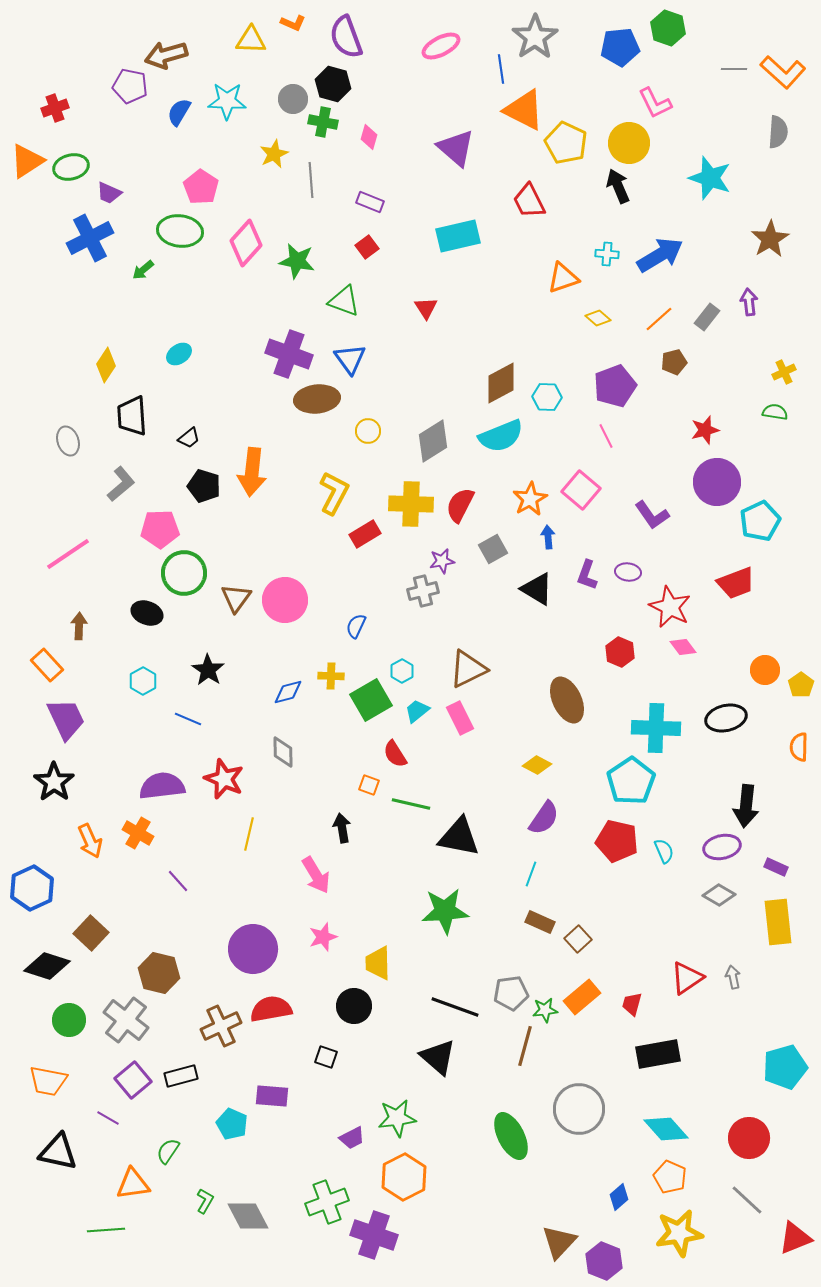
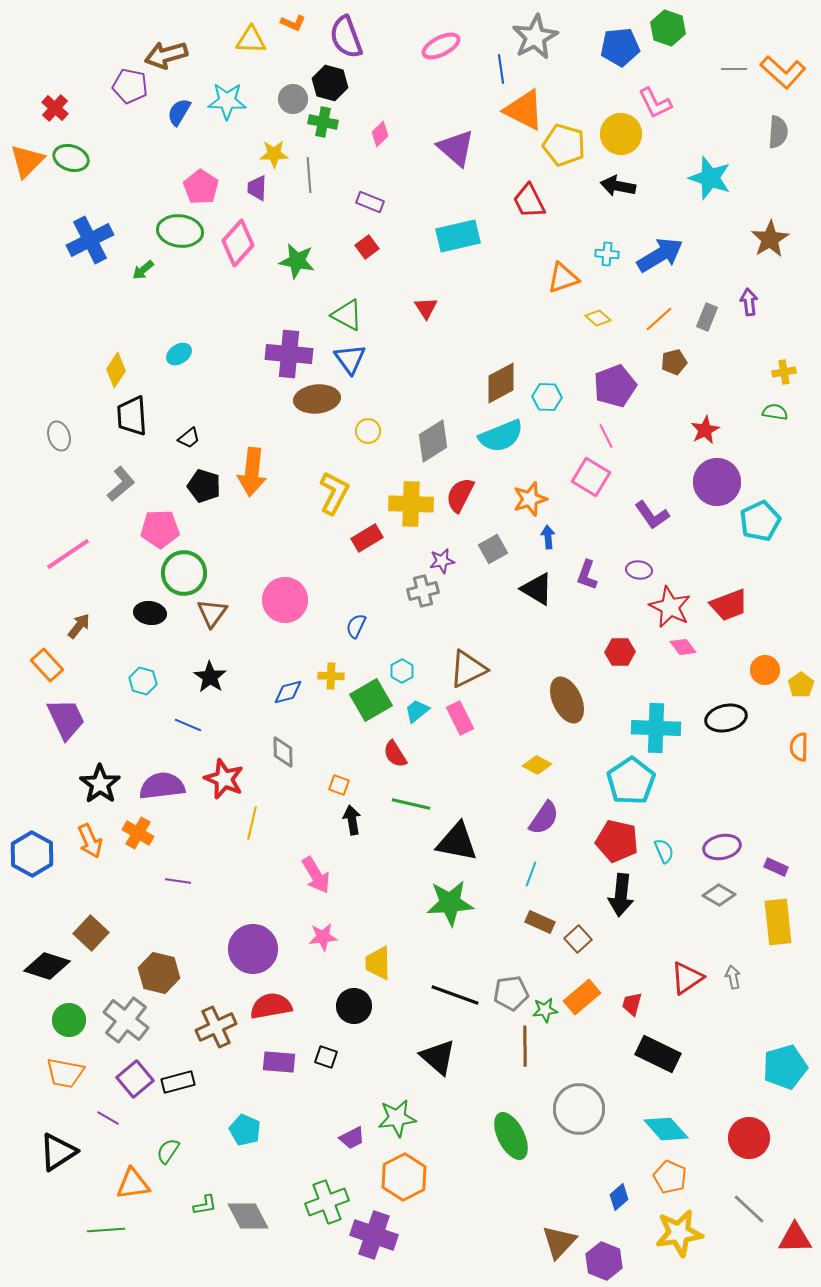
gray star at (535, 37): rotated 6 degrees clockwise
black hexagon at (333, 84): moved 3 px left, 1 px up
red cross at (55, 108): rotated 28 degrees counterclockwise
pink diamond at (369, 137): moved 11 px right, 3 px up; rotated 30 degrees clockwise
yellow pentagon at (566, 143): moved 2 px left, 2 px down; rotated 9 degrees counterclockwise
yellow circle at (629, 143): moved 8 px left, 9 px up
yellow star at (274, 154): rotated 24 degrees clockwise
orange triangle at (27, 161): rotated 12 degrees counterclockwise
green ellipse at (71, 167): moved 9 px up; rotated 32 degrees clockwise
gray line at (311, 180): moved 2 px left, 5 px up
black arrow at (618, 186): rotated 56 degrees counterclockwise
purple trapezoid at (109, 193): moved 148 px right, 5 px up; rotated 68 degrees clockwise
blue cross at (90, 238): moved 2 px down
pink diamond at (246, 243): moved 8 px left
green triangle at (344, 301): moved 3 px right, 14 px down; rotated 8 degrees clockwise
gray rectangle at (707, 317): rotated 16 degrees counterclockwise
purple cross at (289, 354): rotated 15 degrees counterclockwise
yellow diamond at (106, 365): moved 10 px right, 5 px down
yellow cross at (784, 372): rotated 15 degrees clockwise
red star at (705, 430): rotated 12 degrees counterclockwise
gray ellipse at (68, 441): moved 9 px left, 5 px up
pink square at (581, 490): moved 10 px right, 13 px up; rotated 9 degrees counterclockwise
orange star at (530, 499): rotated 12 degrees clockwise
red semicircle at (460, 505): moved 10 px up
red rectangle at (365, 534): moved 2 px right, 4 px down
purple ellipse at (628, 572): moved 11 px right, 2 px up
red trapezoid at (736, 583): moved 7 px left, 22 px down
brown triangle at (236, 598): moved 24 px left, 15 px down
black ellipse at (147, 613): moved 3 px right; rotated 12 degrees counterclockwise
brown arrow at (79, 626): rotated 36 degrees clockwise
red hexagon at (620, 652): rotated 24 degrees counterclockwise
black star at (208, 670): moved 2 px right, 7 px down
cyan hexagon at (143, 681): rotated 16 degrees counterclockwise
blue line at (188, 719): moved 6 px down
black star at (54, 782): moved 46 px right, 2 px down
orange square at (369, 785): moved 30 px left
black arrow at (746, 806): moved 125 px left, 89 px down
black arrow at (342, 828): moved 10 px right, 8 px up
yellow line at (249, 834): moved 3 px right, 11 px up
black triangle at (459, 837): moved 2 px left, 5 px down
purple line at (178, 881): rotated 40 degrees counterclockwise
blue hexagon at (32, 888): moved 34 px up; rotated 6 degrees counterclockwise
green star at (445, 911): moved 5 px right, 8 px up
pink star at (323, 937): rotated 12 degrees clockwise
black line at (455, 1007): moved 12 px up
red semicircle at (271, 1009): moved 3 px up
brown cross at (221, 1026): moved 5 px left, 1 px down
brown line at (525, 1046): rotated 15 degrees counterclockwise
black rectangle at (658, 1054): rotated 36 degrees clockwise
black rectangle at (181, 1076): moved 3 px left, 6 px down
purple square at (133, 1080): moved 2 px right, 1 px up
orange trapezoid at (48, 1081): moved 17 px right, 8 px up
purple rectangle at (272, 1096): moved 7 px right, 34 px up
cyan pentagon at (232, 1124): moved 13 px right, 6 px down
black triangle at (58, 1152): rotated 45 degrees counterclockwise
gray line at (747, 1200): moved 2 px right, 9 px down
green L-shape at (205, 1201): moved 4 px down; rotated 50 degrees clockwise
red triangle at (795, 1238): rotated 21 degrees clockwise
